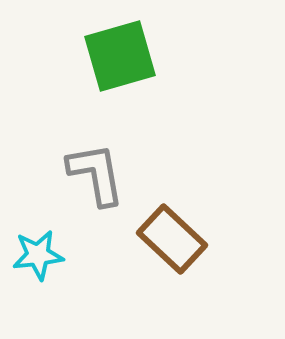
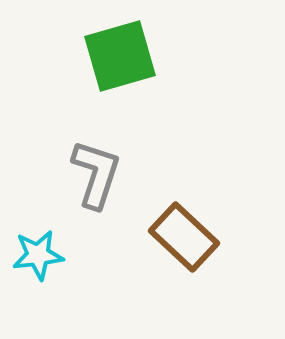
gray L-shape: rotated 28 degrees clockwise
brown rectangle: moved 12 px right, 2 px up
